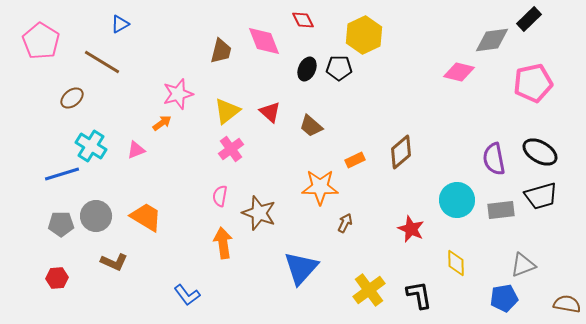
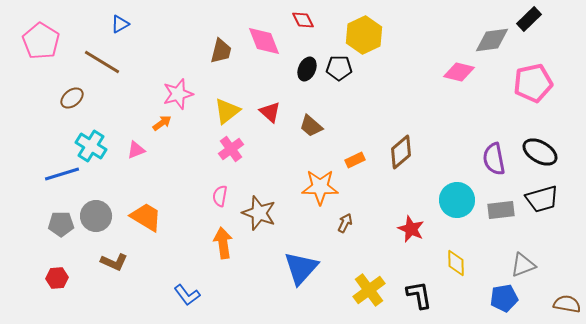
black trapezoid at (541, 196): moved 1 px right, 3 px down
